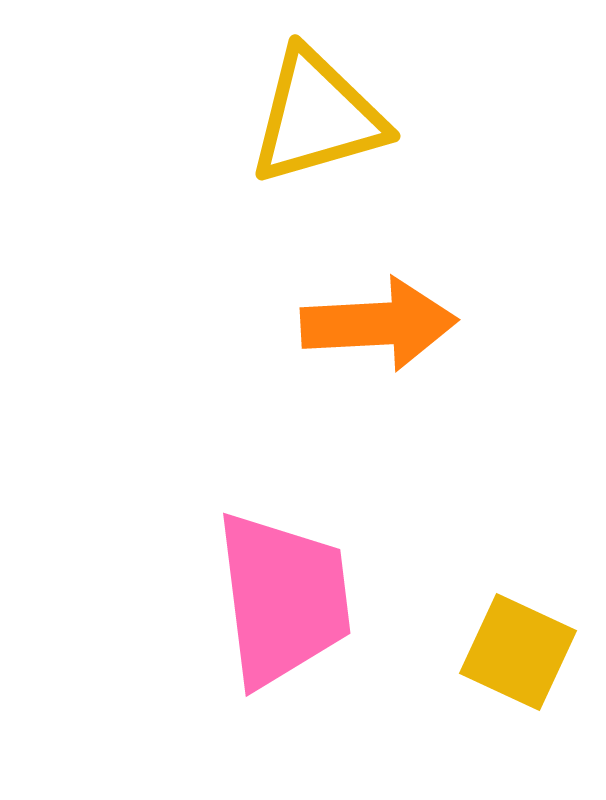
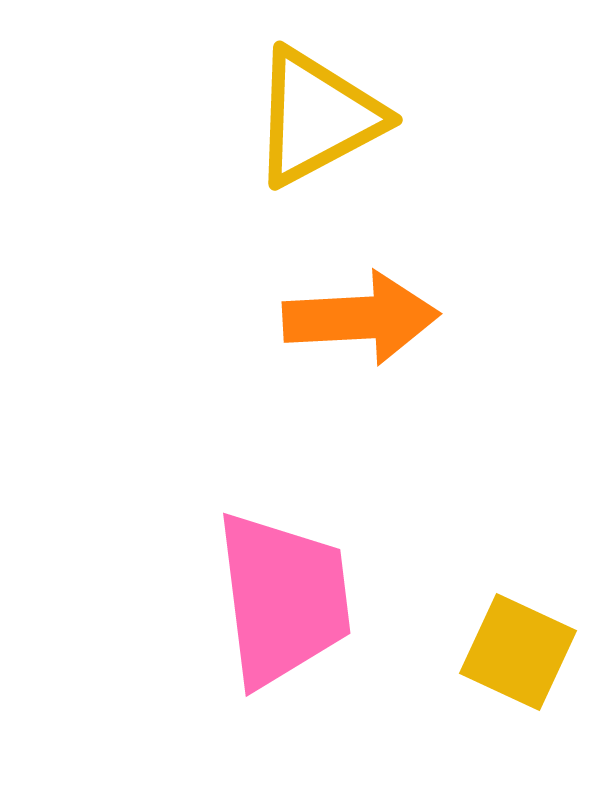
yellow triangle: rotated 12 degrees counterclockwise
orange arrow: moved 18 px left, 6 px up
